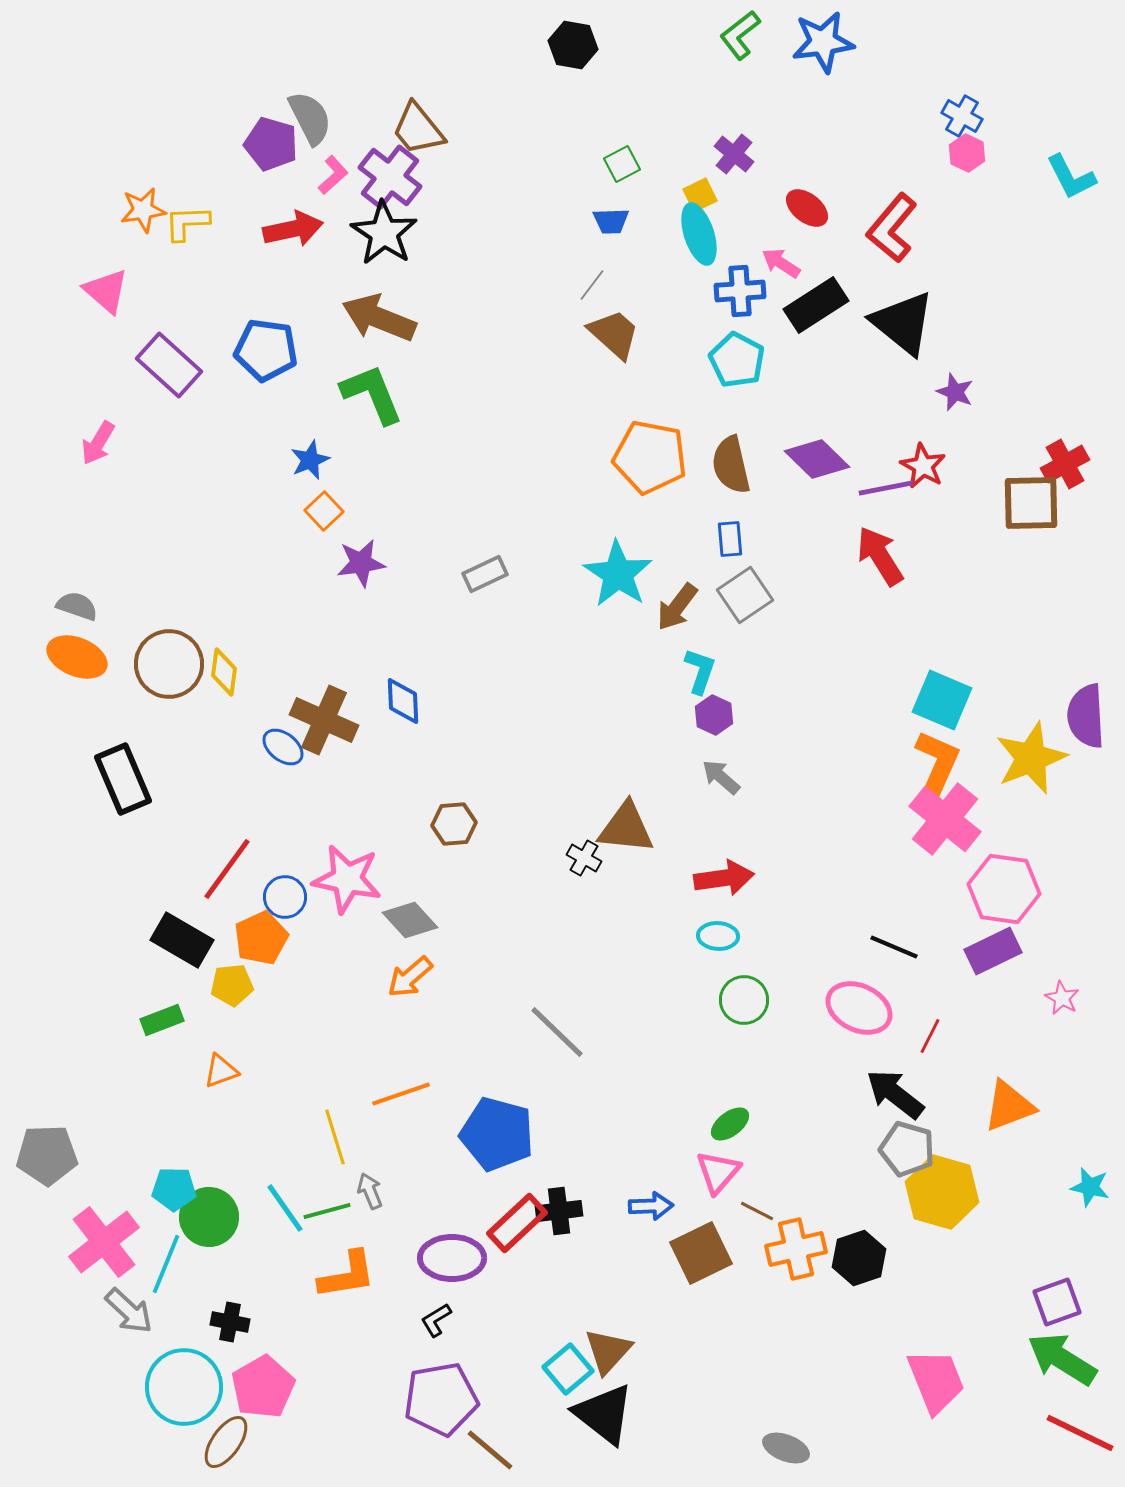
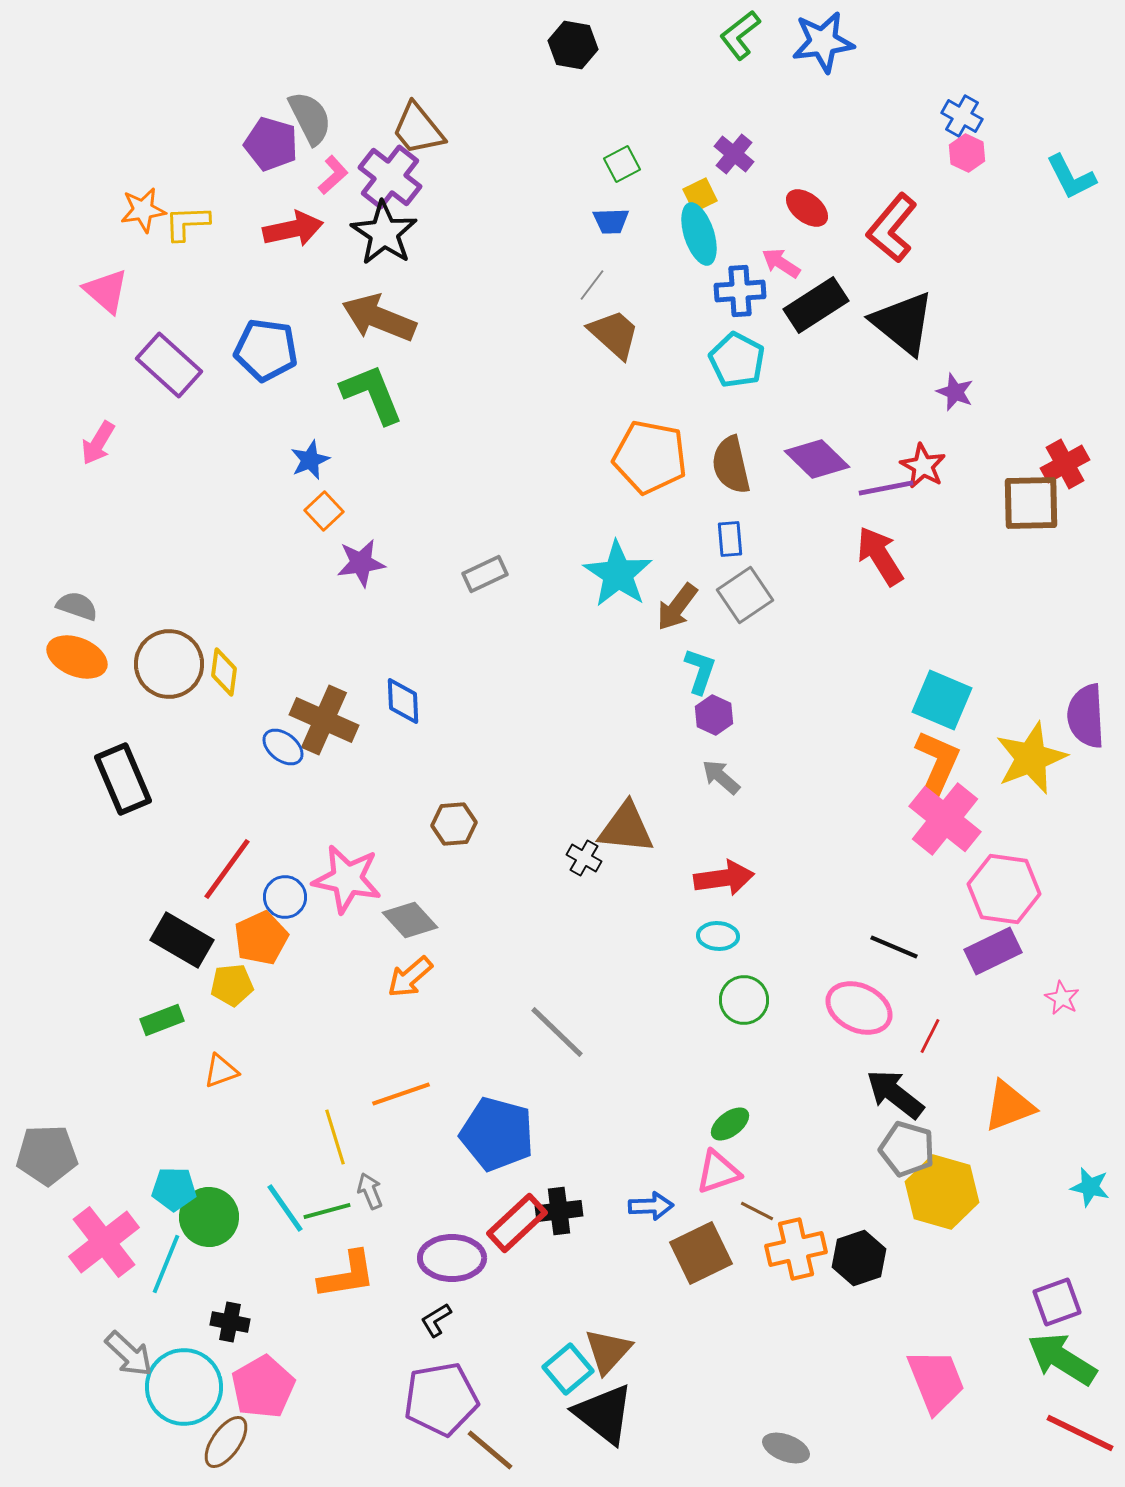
pink triangle at (718, 1172): rotated 30 degrees clockwise
gray arrow at (129, 1311): moved 43 px down
